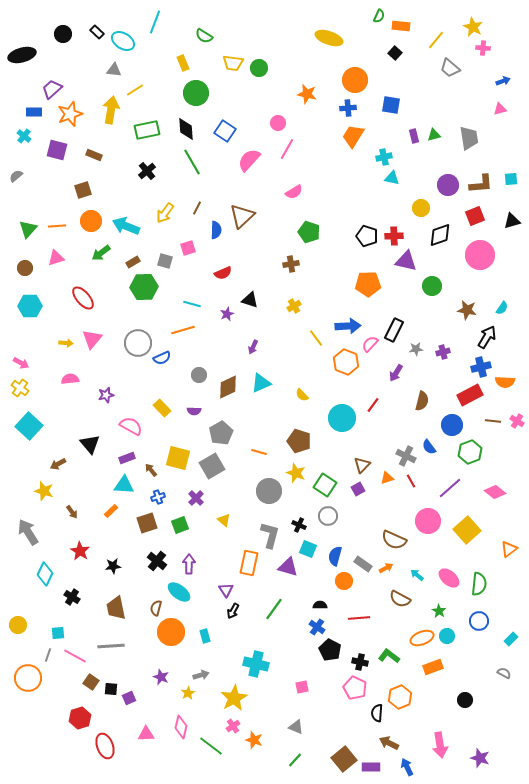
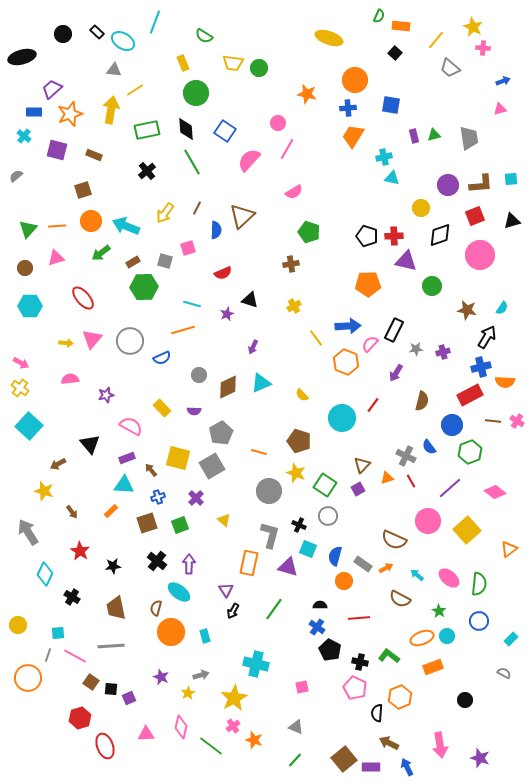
black ellipse at (22, 55): moved 2 px down
gray circle at (138, 343): moved 8 px left, 2 px up
